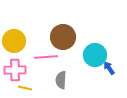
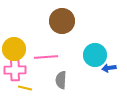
brown circle: moved 1 px left, 16 px up
yellow circle: moved 8 px down
blue arrow: rotated 64 degrees counterclockwise
